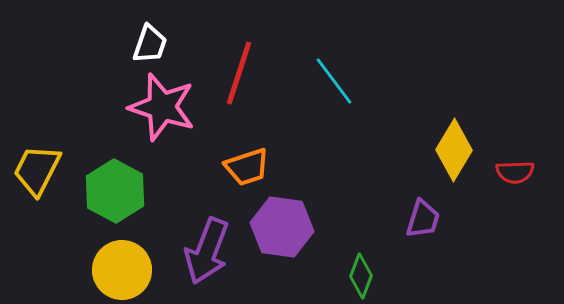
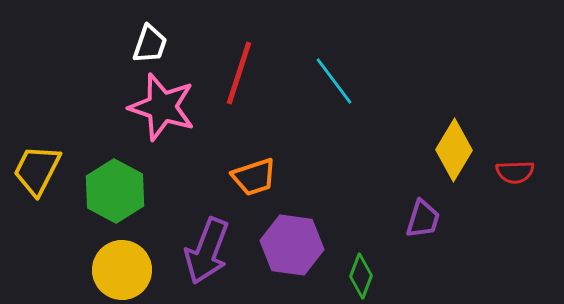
orange trapezoid: moved 7 px right, 10 px down
purple hexagon: moved 10 px right, 18 px down
